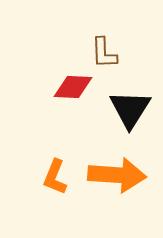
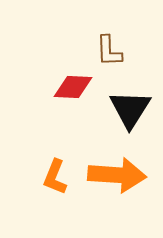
brown L-shape: moved 5 px right, 2 px up
